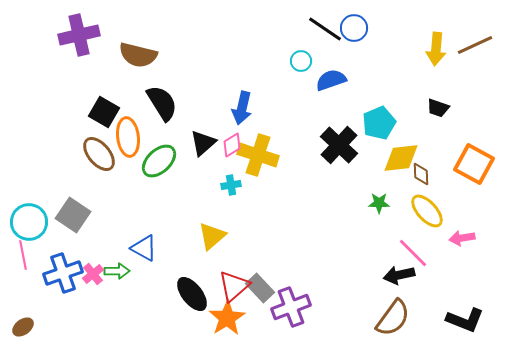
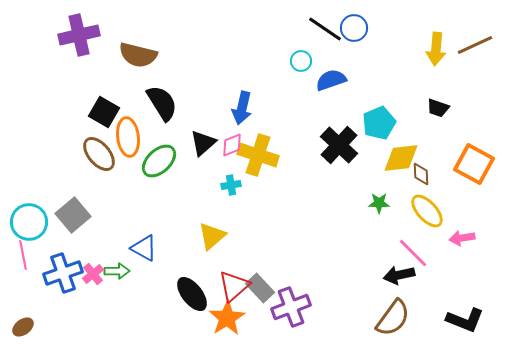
pink diamond at (232, 145): rotated 10 degrees clockwise
gray square at (73, 215): rotated 16 degrees clockwise
